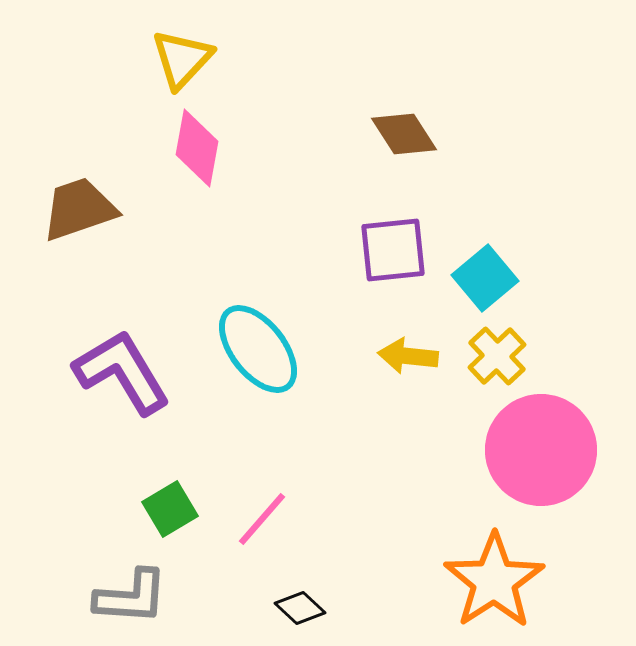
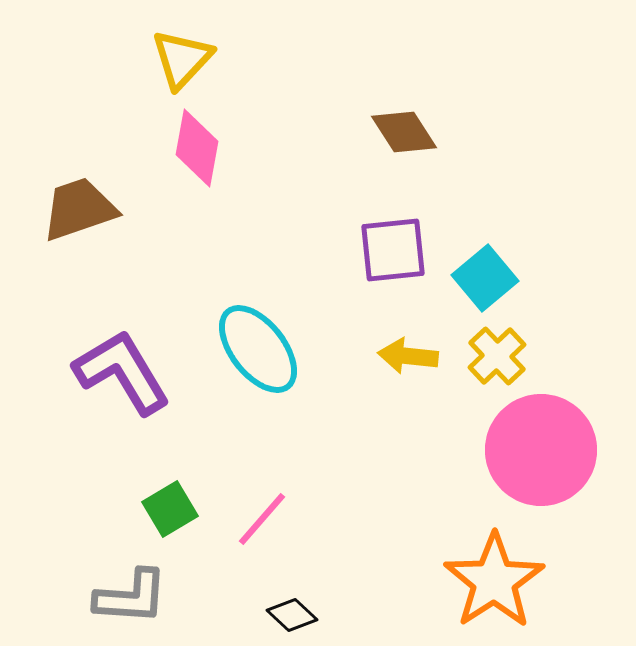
brown diamond: moved 2 px up
black diamond: moved 8 px left, 7 px down
